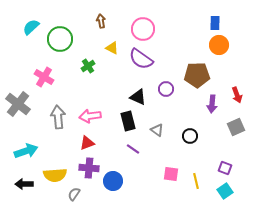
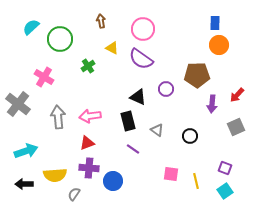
red arrow: rotated 63 degrees clockwise
